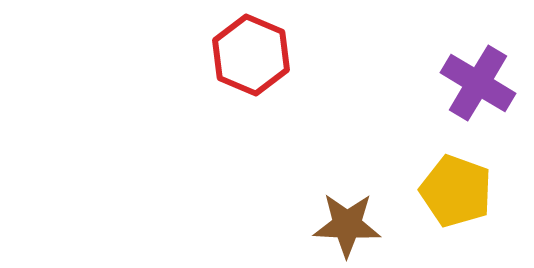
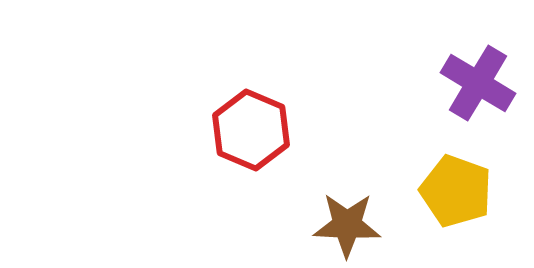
red hexagon: moved 75 px down
